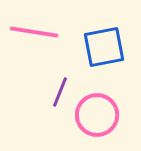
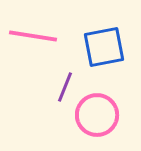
pink line: moved 1 px left, 4 px down
purple line: moved 5 px right, 5 px up
